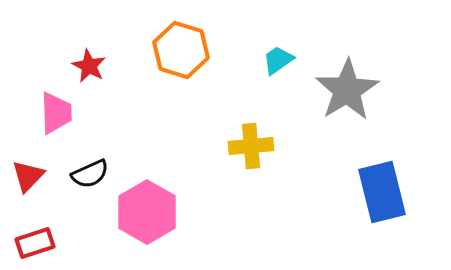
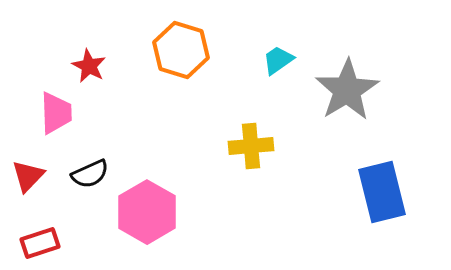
red rectangle: moved 5 px right
